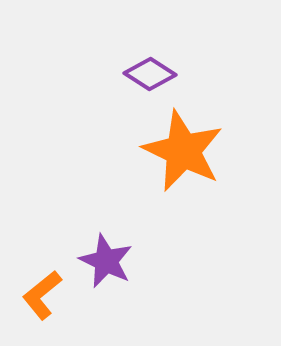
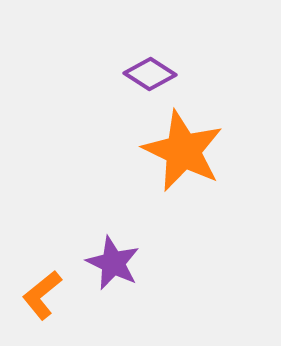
purple star: moved 7 px right, 2 px down
